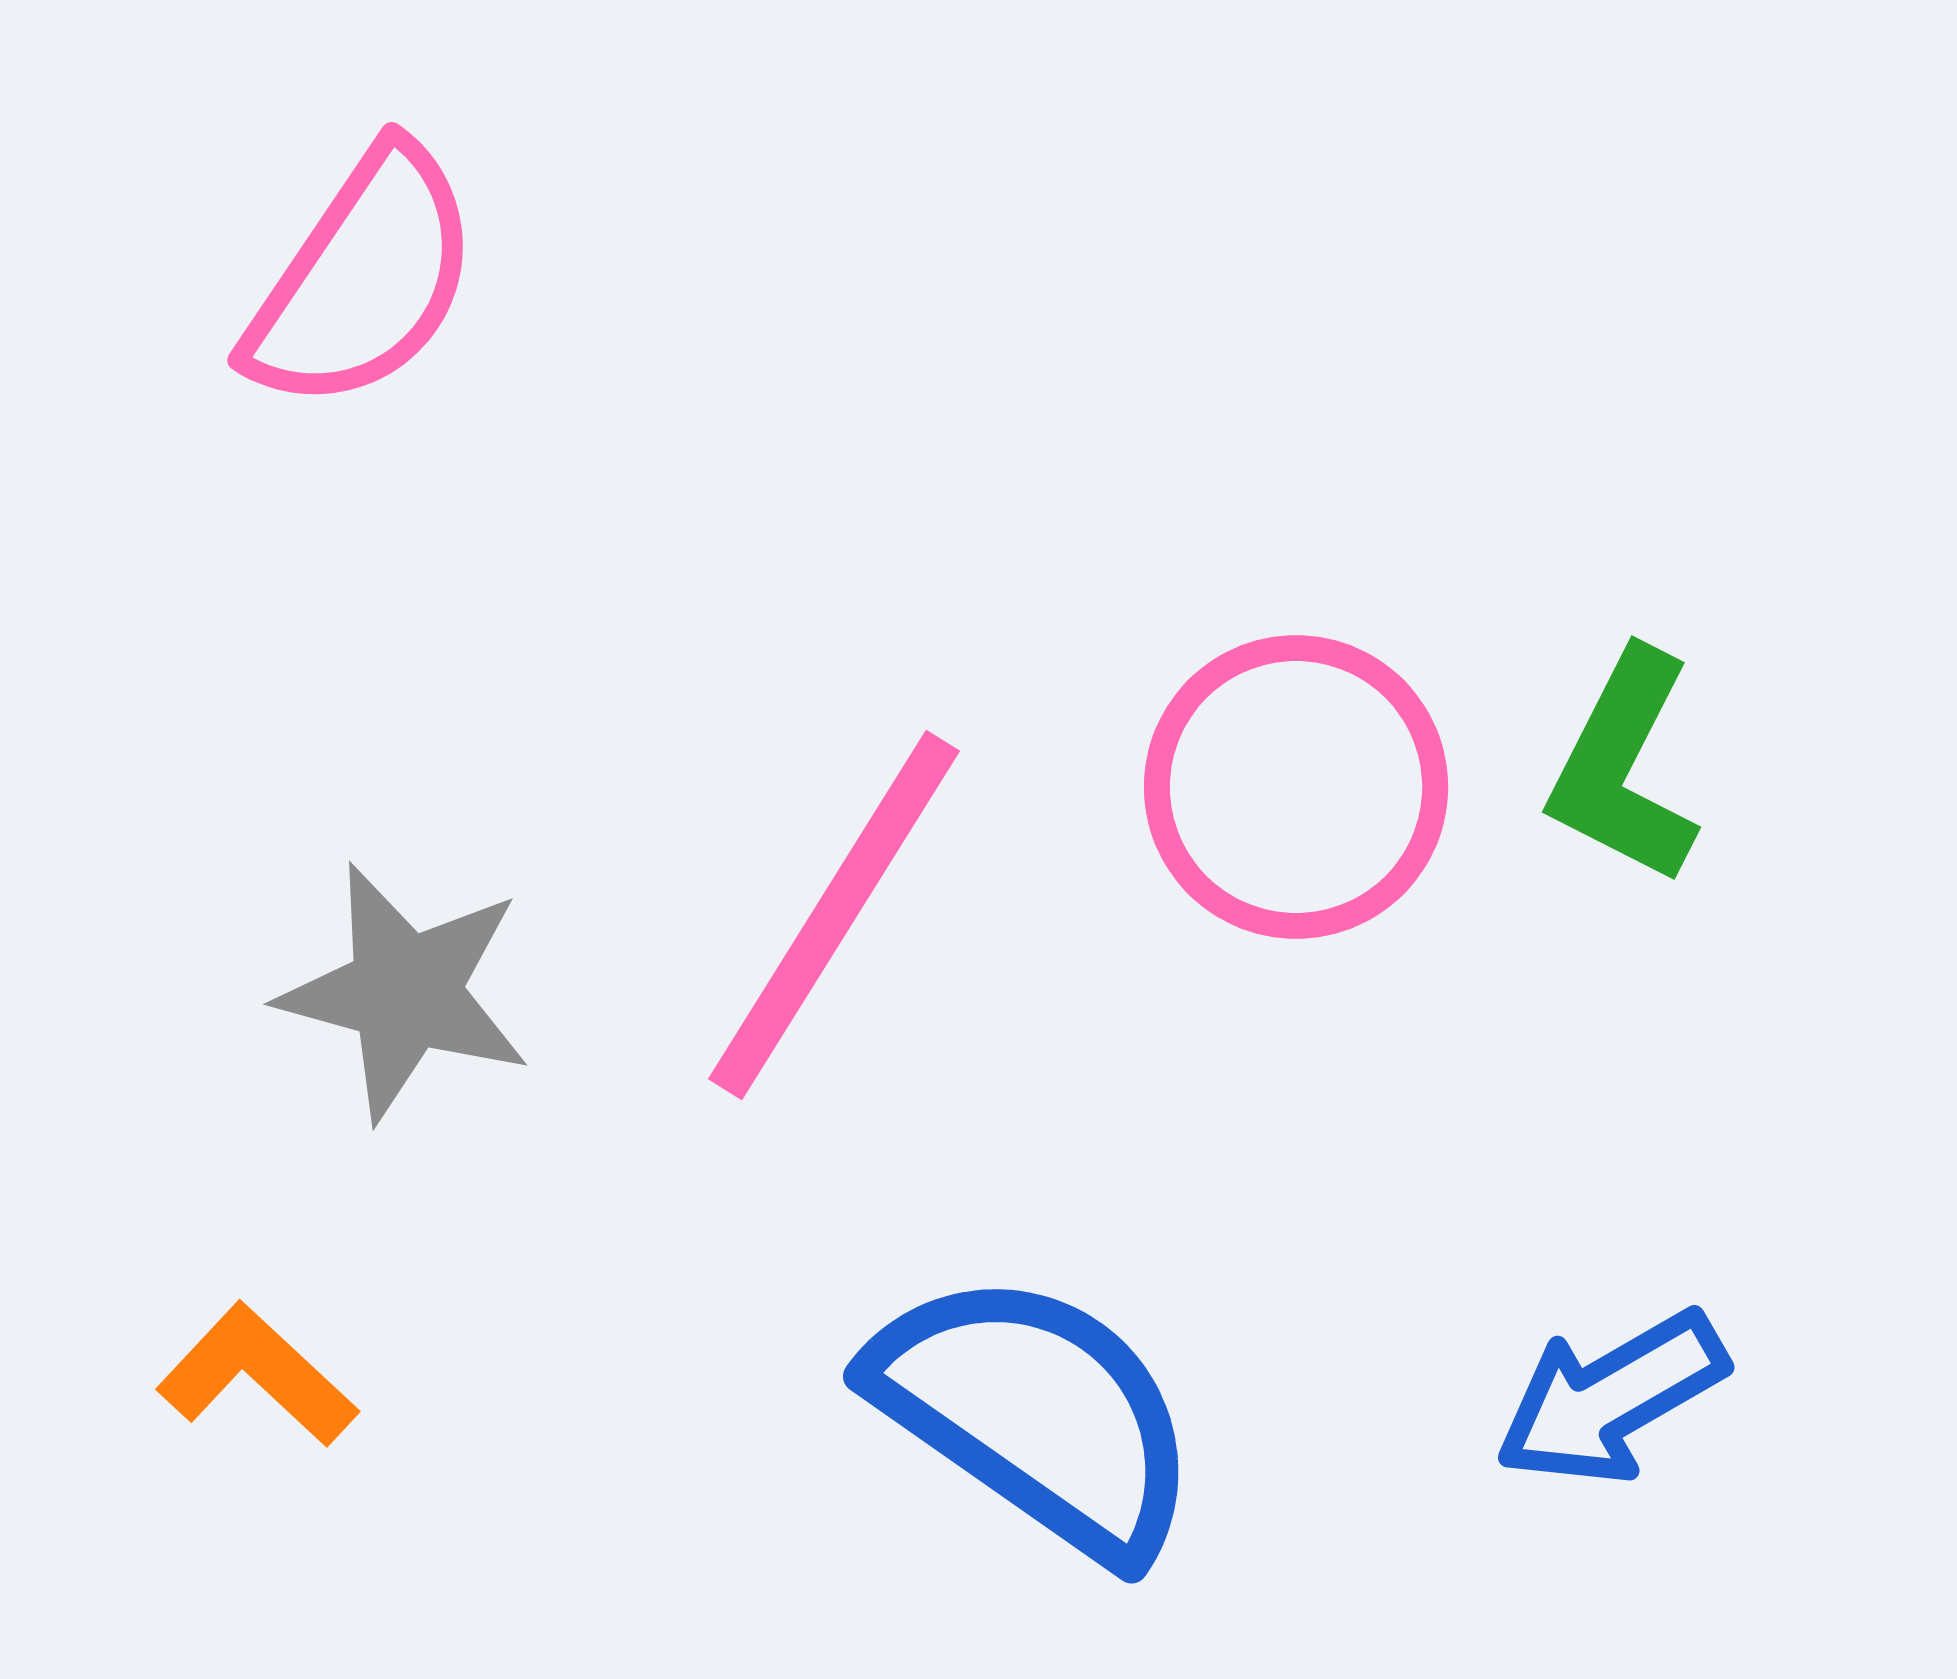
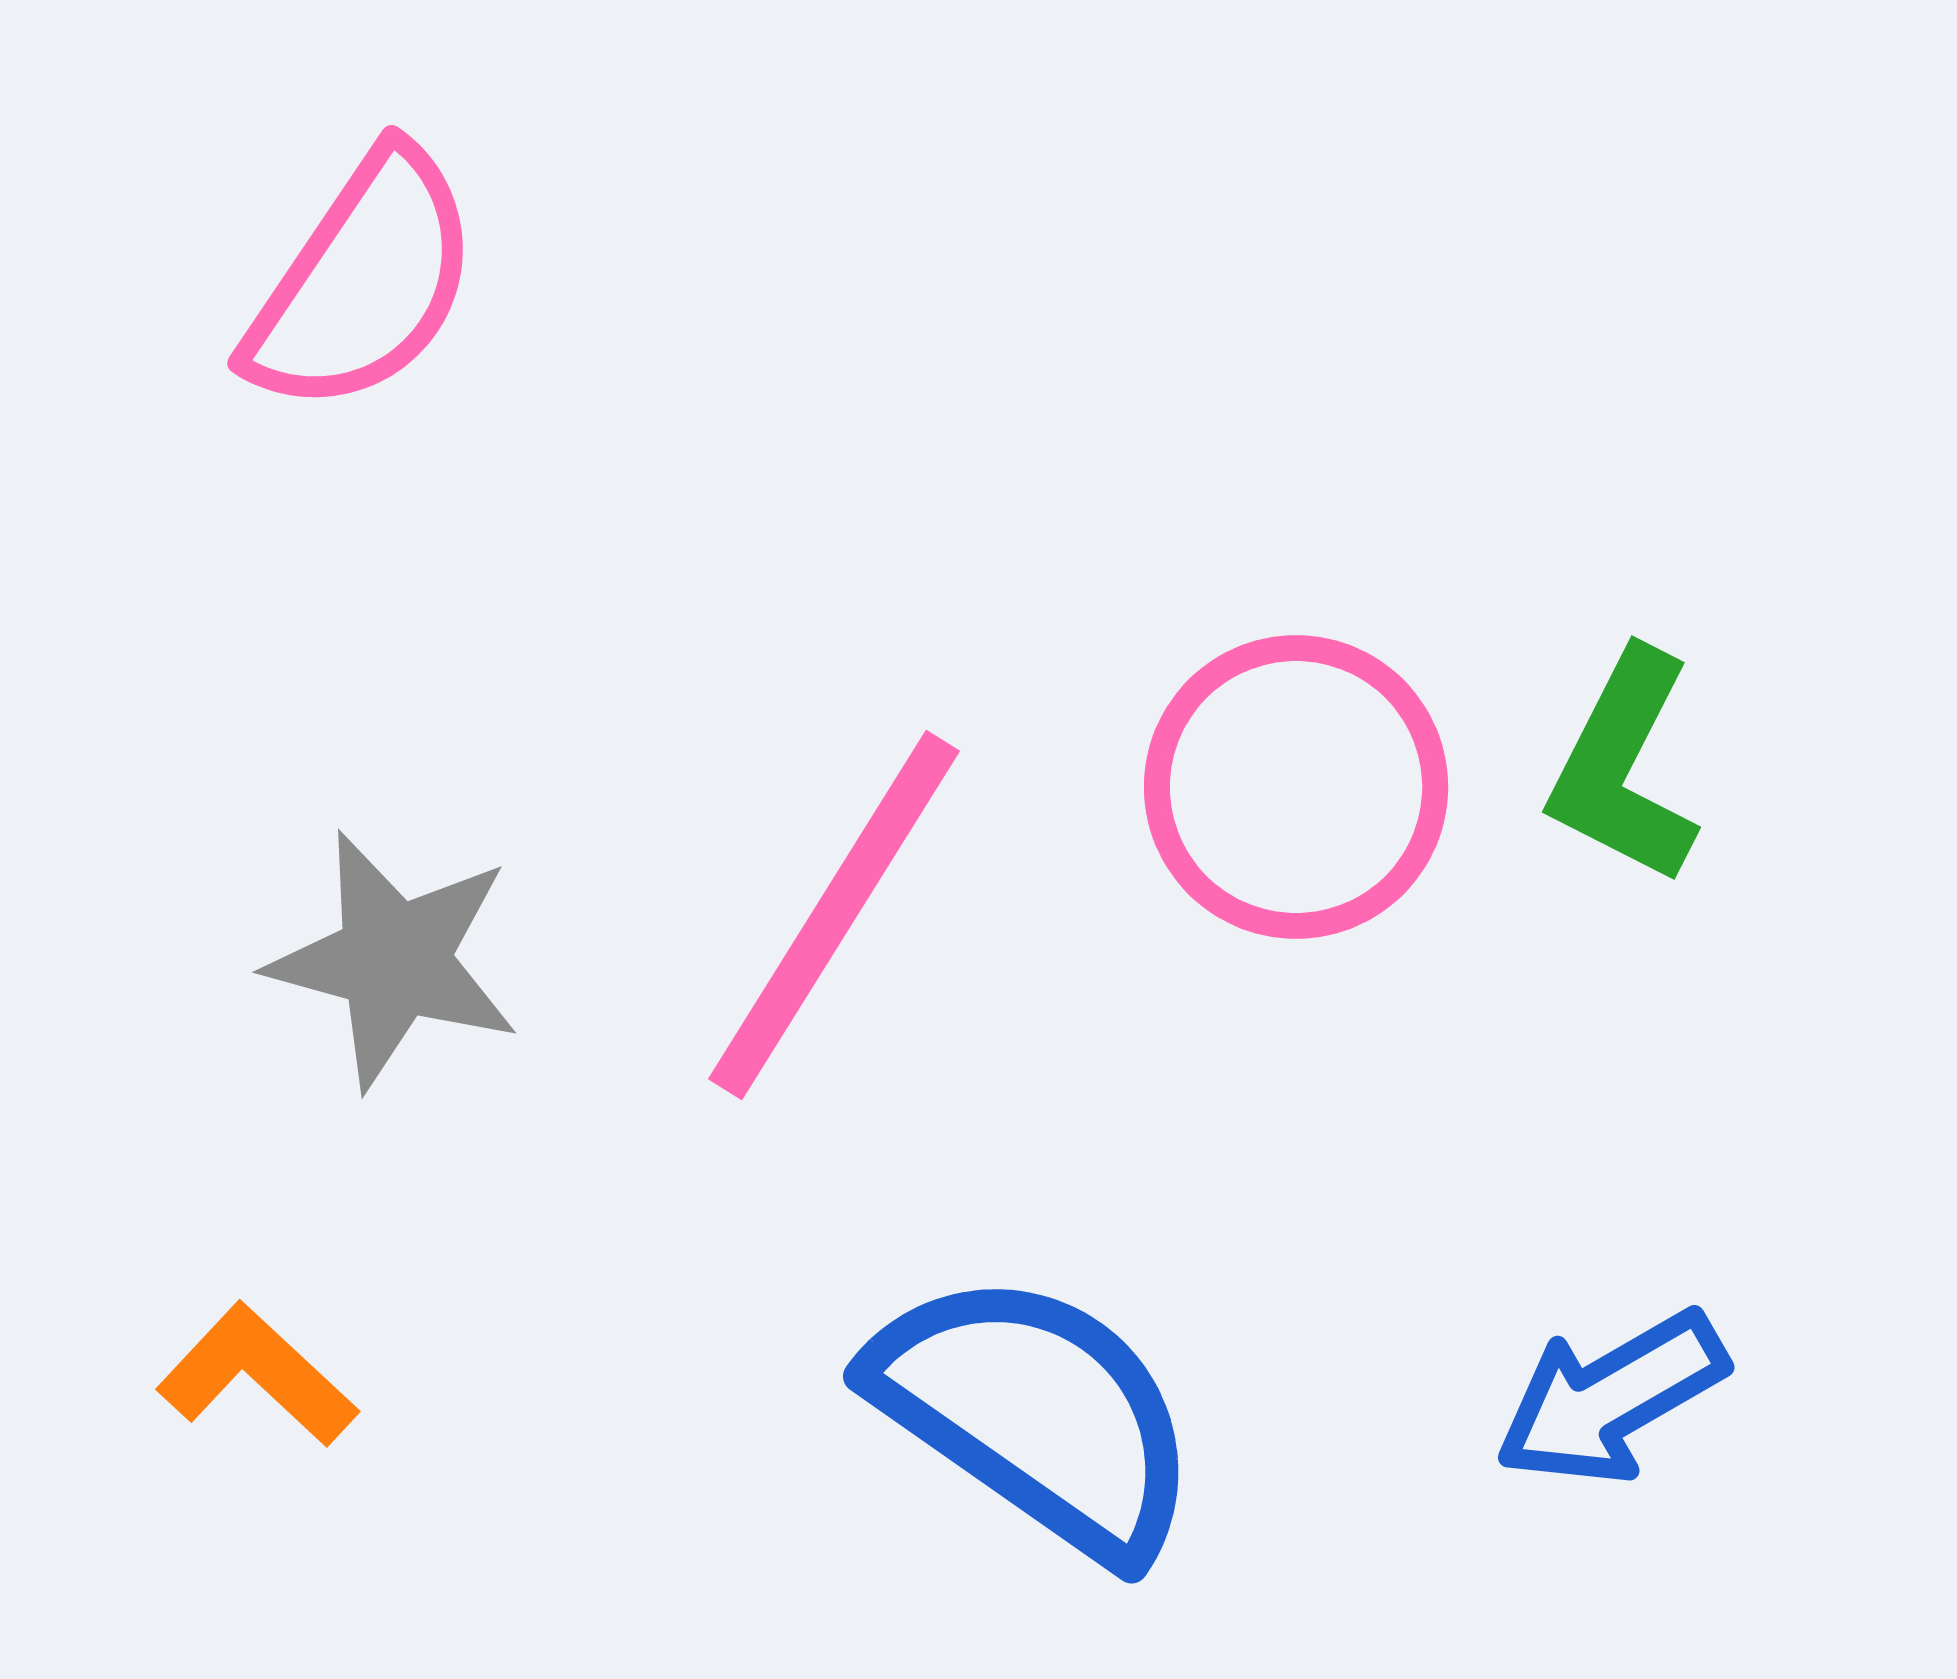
pink semicircle: moved 3 px down
gray star: moved 11 px left, 32 px up
